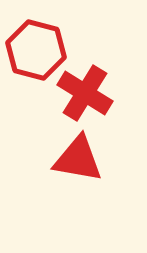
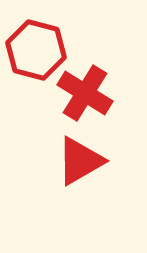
red triangle: moved 2 px right, 2 px down; rotated 40 degrees counterclockwise
